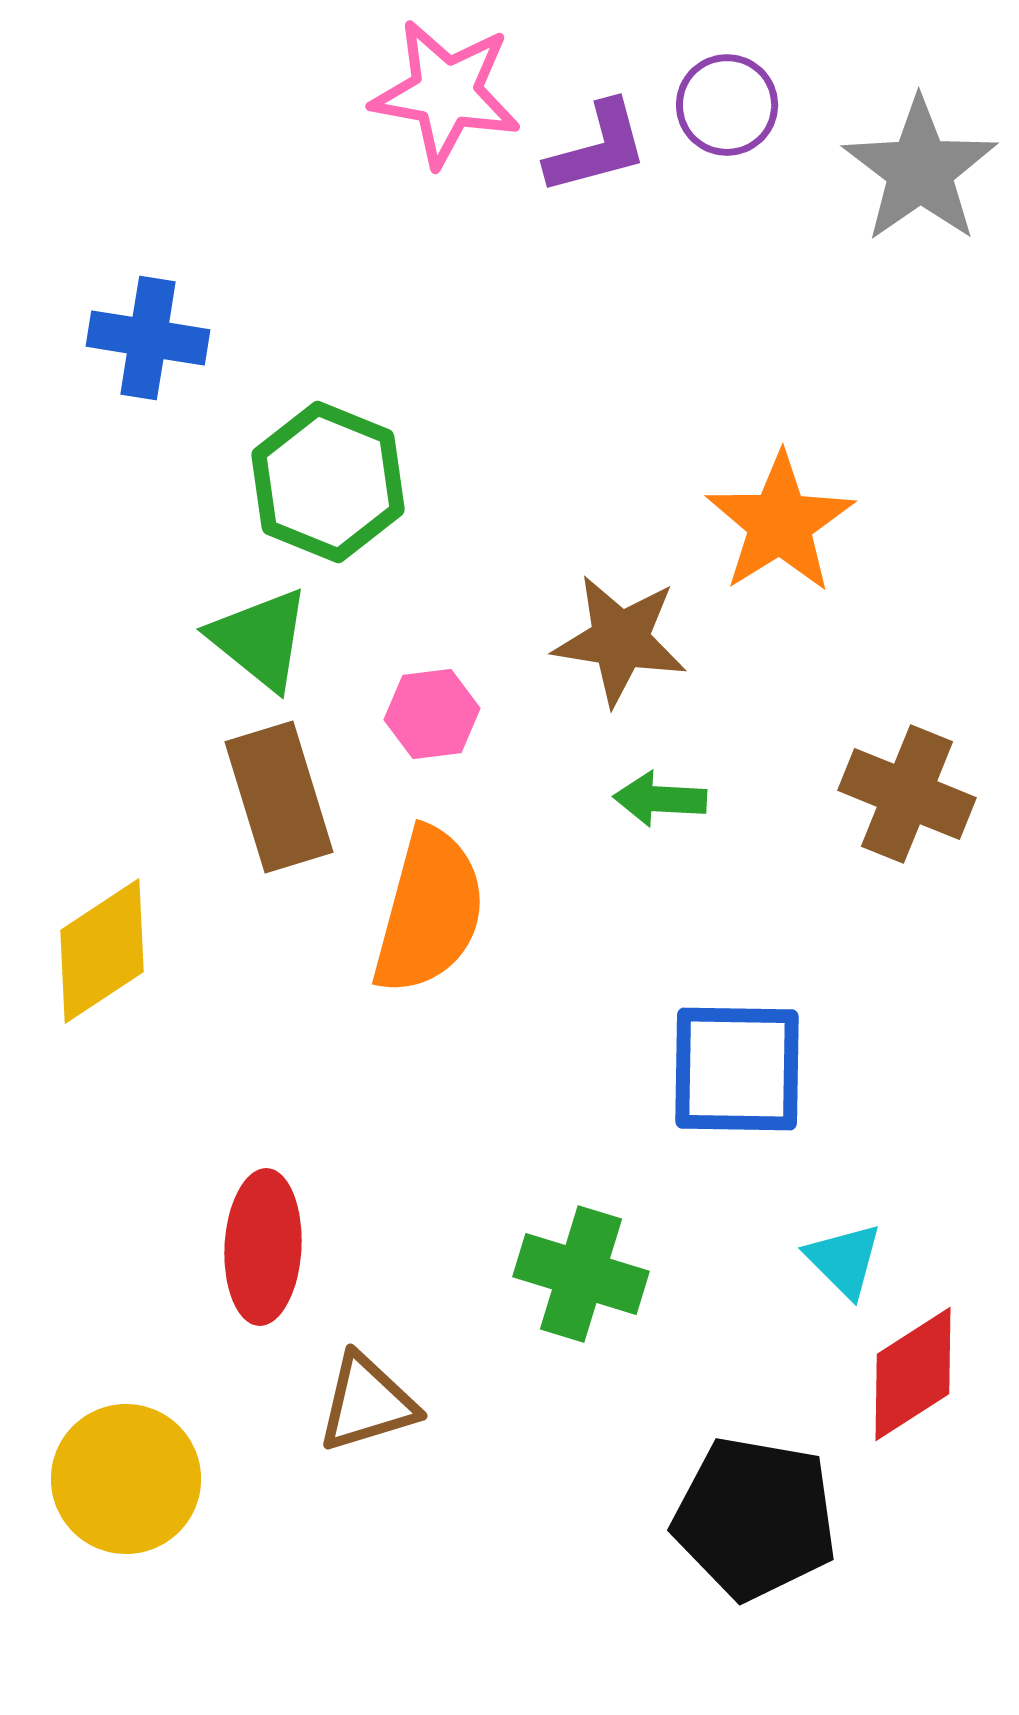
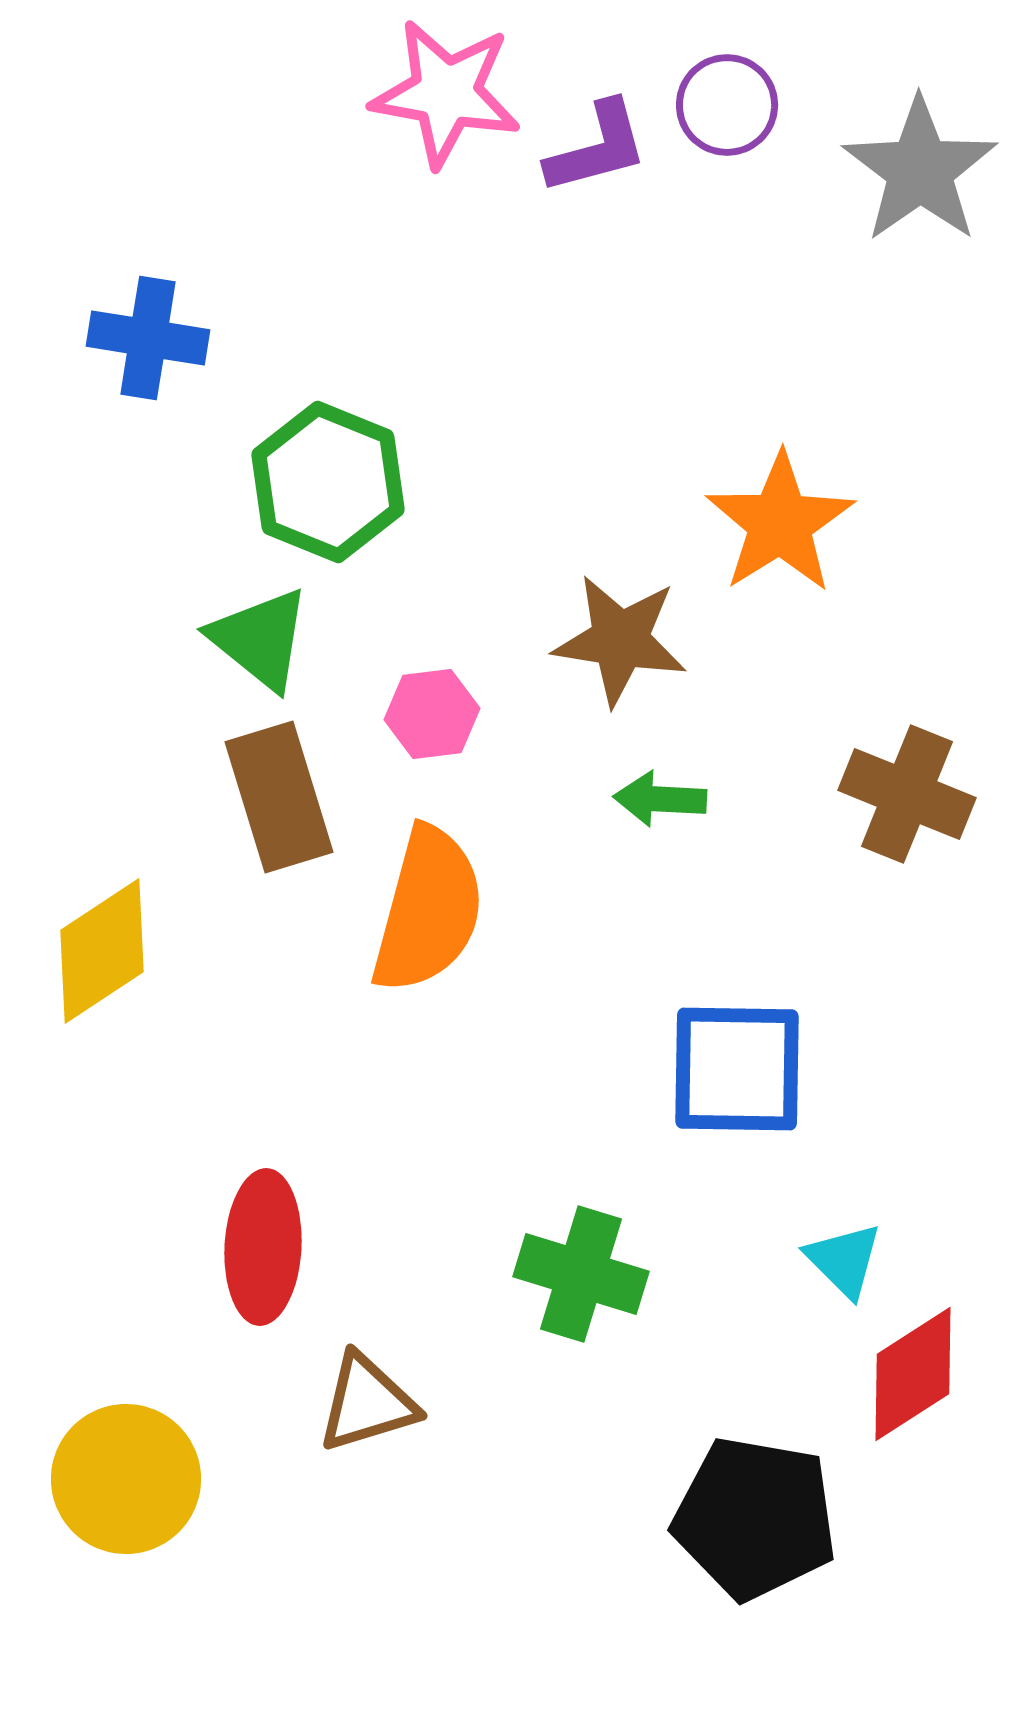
orange semicircle: moved 1 px left, 1 px up
